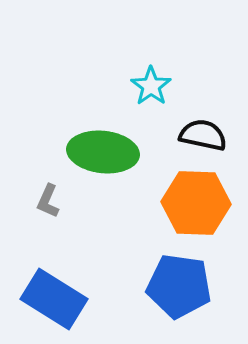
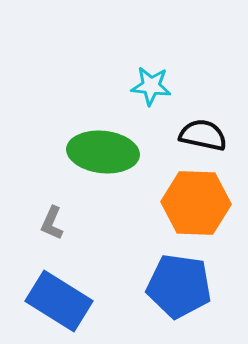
cyan star: rotated 30 degrees counterclockwise
gray L-shape: moved 4 px right, 22 px down
blue rectangle: moved 5 px right, 2 px down
